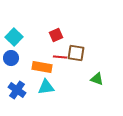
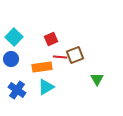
red square: moved 5 px left, 4 px down
brown square: moved 1 px left, 2 px down; rotated 30 degrees counterclockwise
blue circle: moved 1 px down
orange rectangle: rotated 18 degrees counterclockwise
green triangle: rotated 40 degrees clockwise
cyan triangle: rotated 24 degrees counterclockwise
